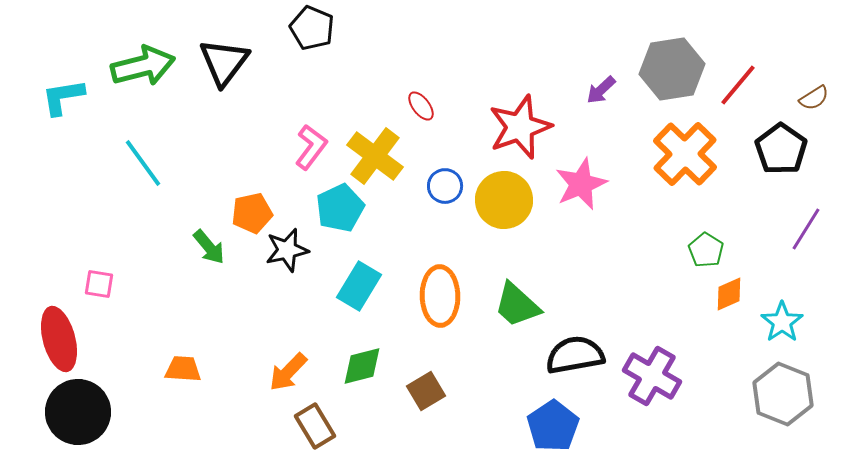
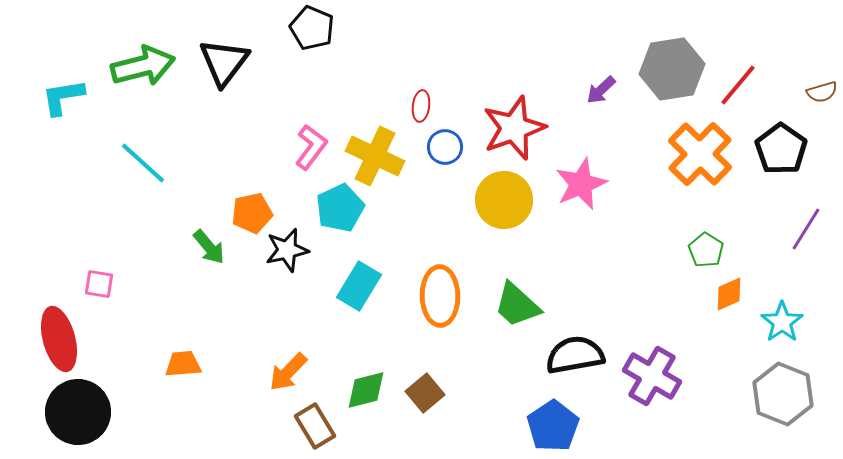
brown semicircle at (814, 98): moved 8 px right, 6 px up; rotated 16 degrees clockwise
red ellipse at (421, 106): rotated 44 degrees clockwise
red star at (520, 127): moved 6 px left, 1 px down
orange cross at (685, 154): moved 15 px right
yellow cross at (375, 156): rotated 12 degrees counterclockwise
cyan line at (143, 163): rotated 12 degrees counterclockwise
blue circle at (445, 186): moved 39 px up
green diamond at (362, 366): moved 4 px right, 24 px down
orange trapezoid at (183, 369): moved 5 px up; rotated 9 degrees counterclockwise
brown square at (426, 391): moved 1 px left, 2 px down; rotated 9 degrees counterclockwise
